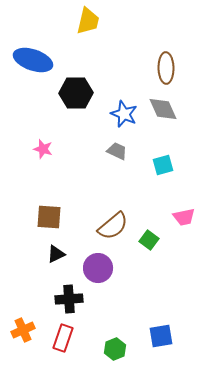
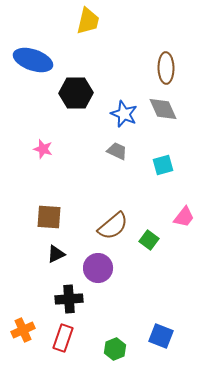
pink trapezoid: rotated 40 degrees counterclockwise
blue square: rotated 30 degrees clockwise
